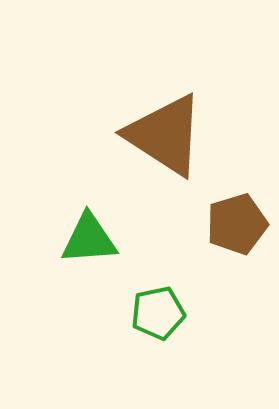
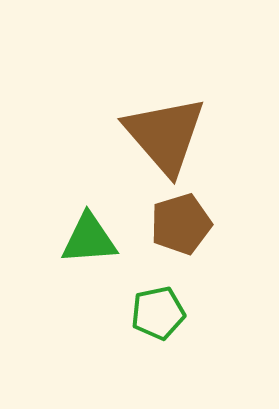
brown triangle: rotated 16 degrees clockwise
brown pentagon: moved 56 px left
